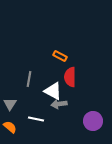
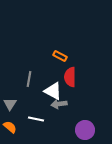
purple circle: moved 8 px left, 9 px down
